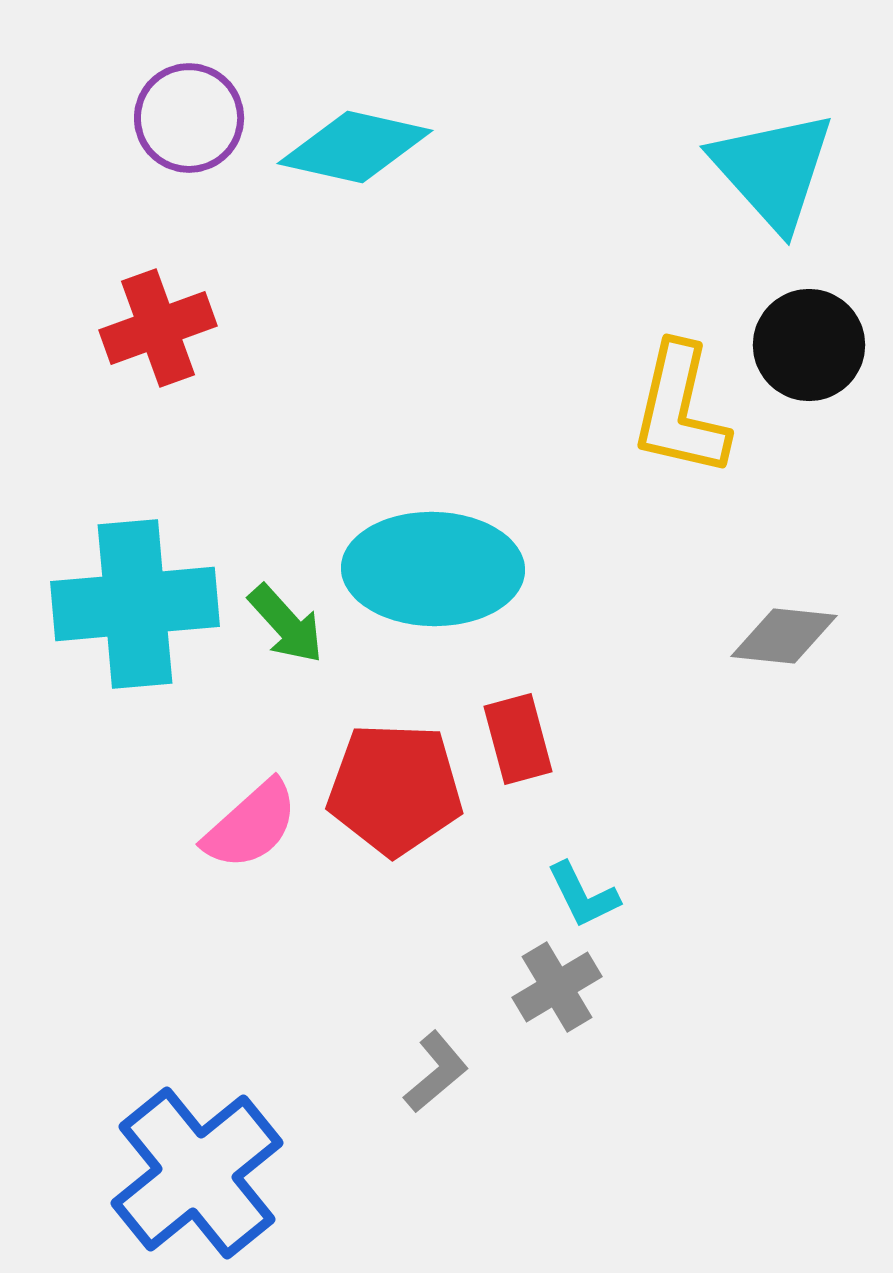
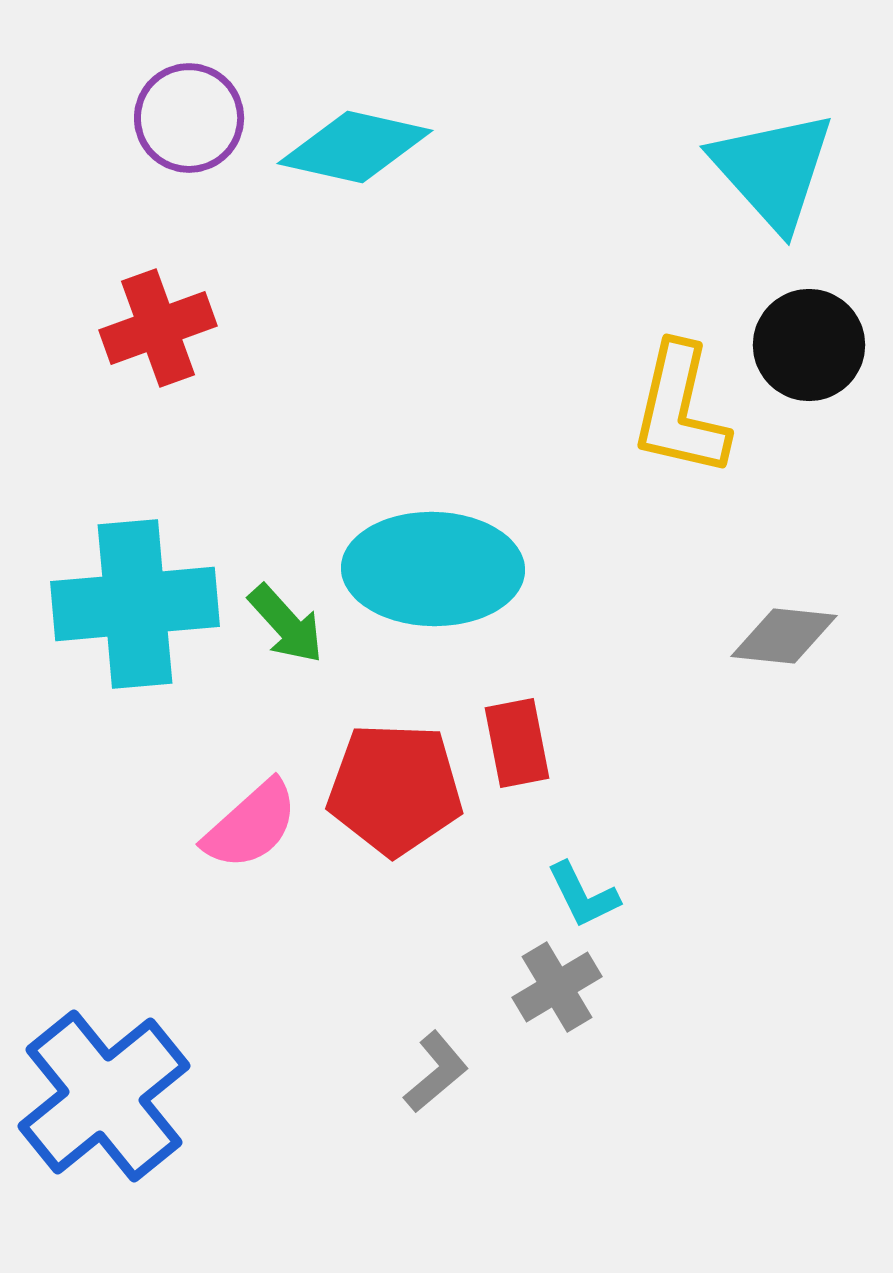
red rectangle: moved 1 px left, 4 px down; rotated 4 degrees clockwise
blue cross: moved 93 px left, 77 px up
